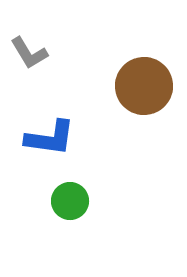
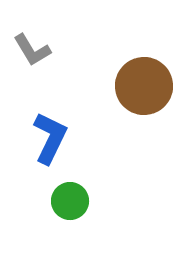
gray L-shape: moved 3 px right, 3 px up
blue L-shape: rotated 72 degrees counterclockwise
